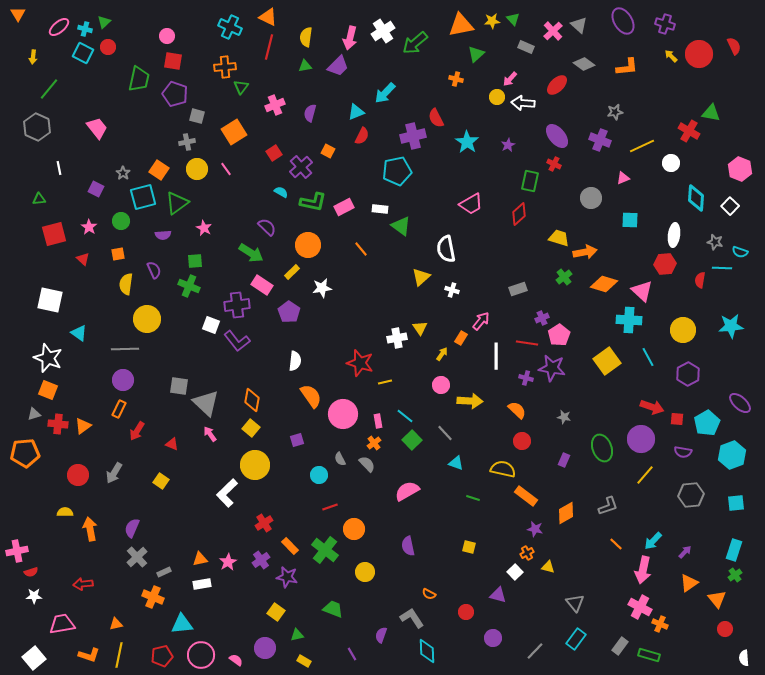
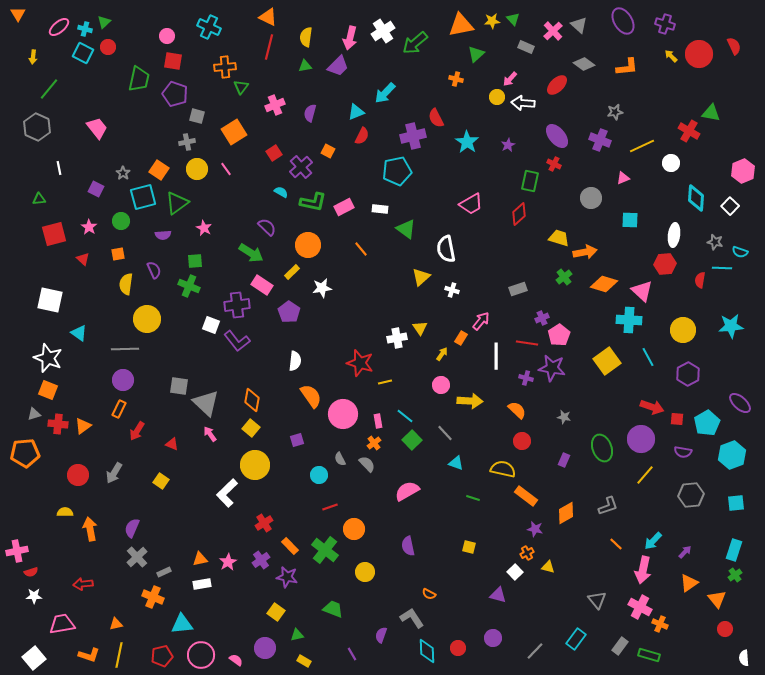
cyan cross at (230, 27): moved 21 px left
pink hexagon at (740, 169): moved 3 px right, 2 px down; rotated 15 degrees clockwise
green triangle at (401, 226): moved 5 px right, 3 px down
gray triangle at (575, 603): moved 22 px right, 3 px up
red circle at (466, 612): moved 8 px left, 36 px down
